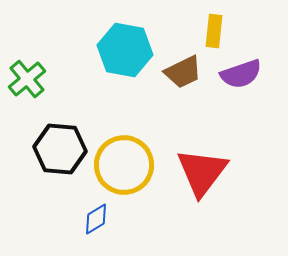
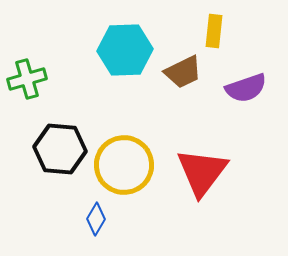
cyan hexagon: rotated 12 degrees counterclockwise
purple semicircle: moved 5 px right, 14 px down
green cross: rotated 24 degrees clockwise
blue diamond: rotated 28 degrees counterclockwise
